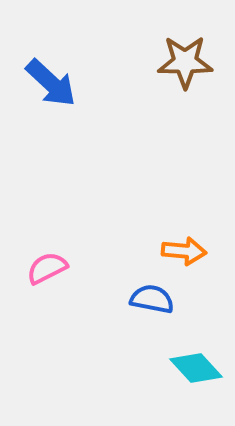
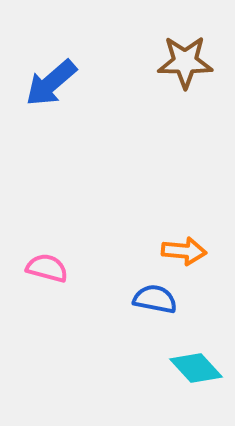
blue arrow: rotated 96 degrees clockwise
pink semicircle: rotated 42 degrees clockwise
blue semicircle: moved 3 px right
